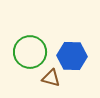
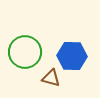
green circle: moved 5 px left
